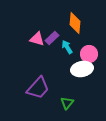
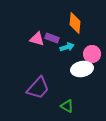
purple rectangle: rotated 64 degrees clockwise
cyan arrow: rotated 104 degrees clockwise
pink circle: moved 3 px right
green triangle: moved 3 px down; rotated 40 degrees counterclockwise
